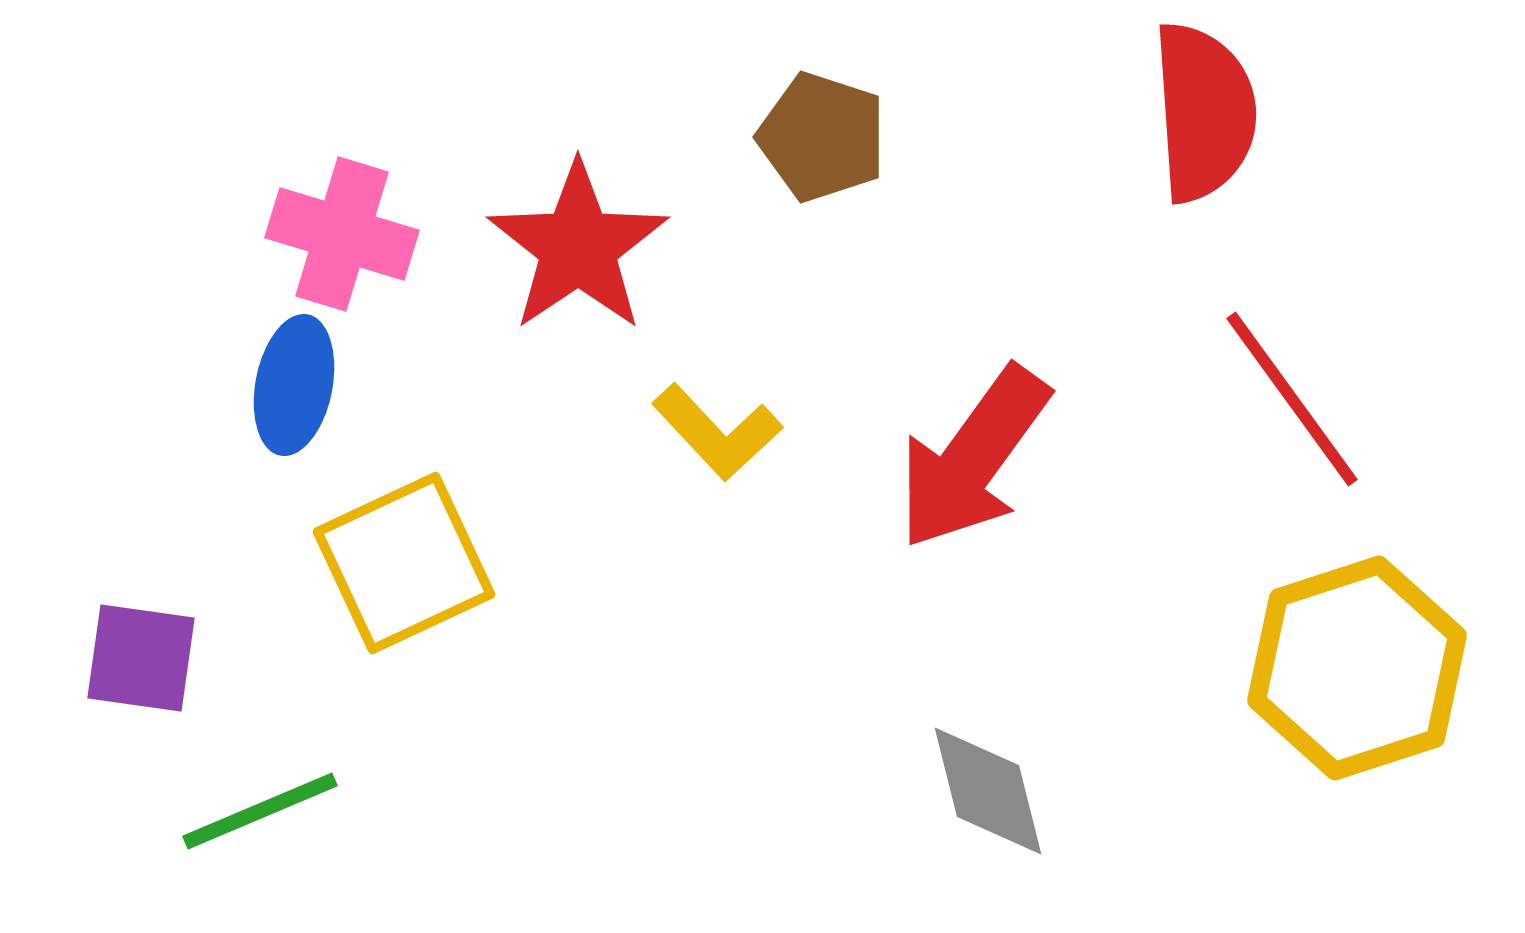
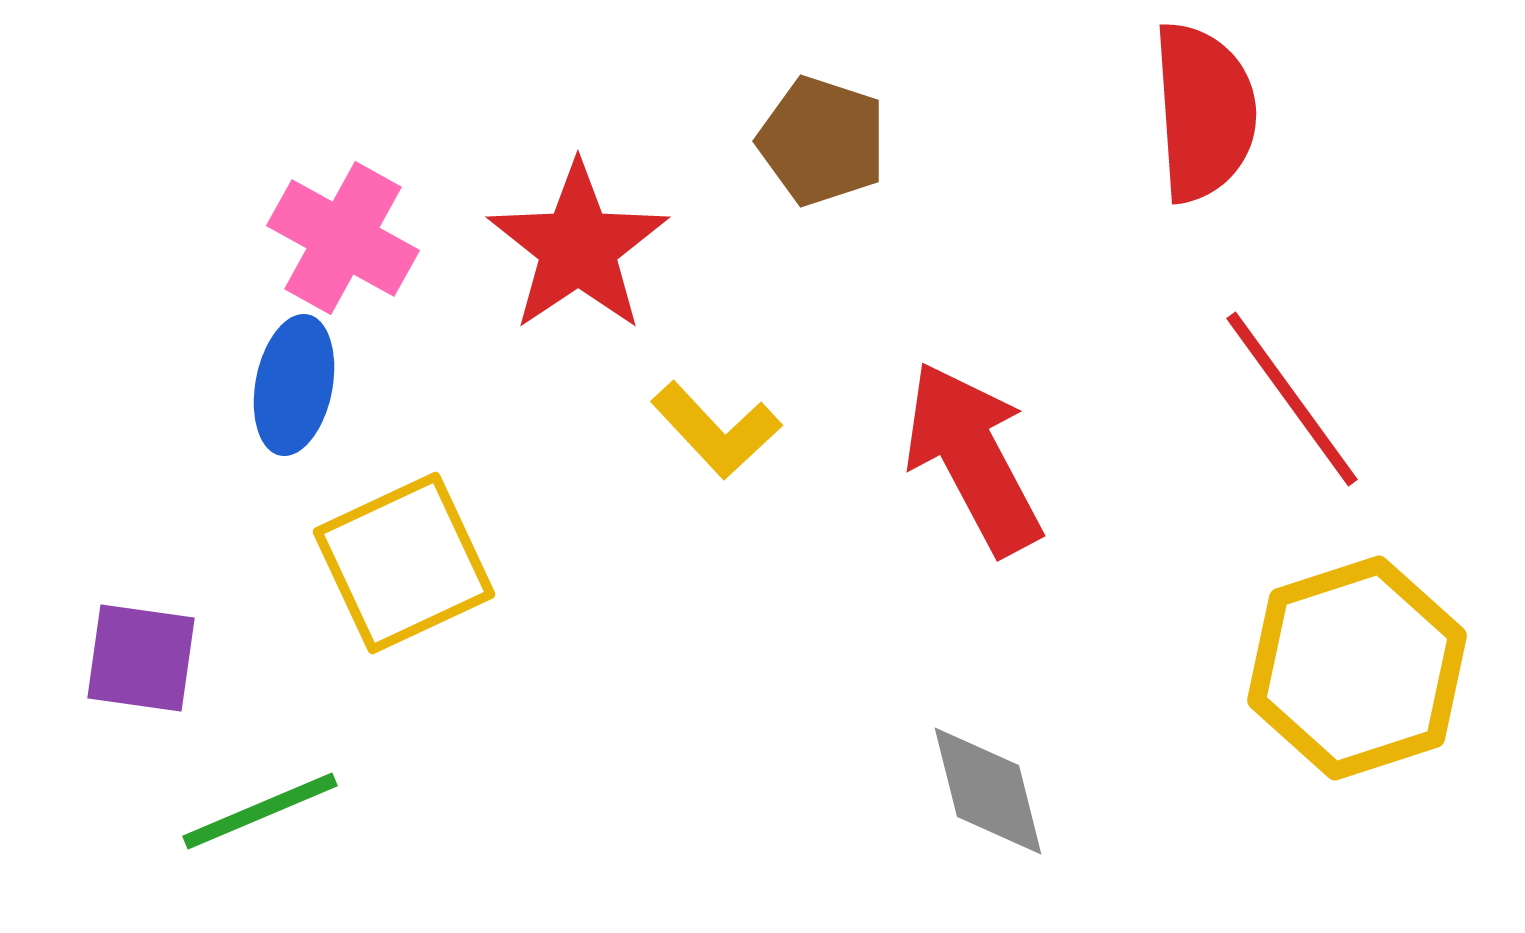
brown pentagon: moved 4 px down
pink cross: moved 1 px right, 4 px down; rotated 12 degrees clockwise
yellow L-shape: moved 1 px left, 2 px up
red arrow: rotated 116 degrees clockwise
